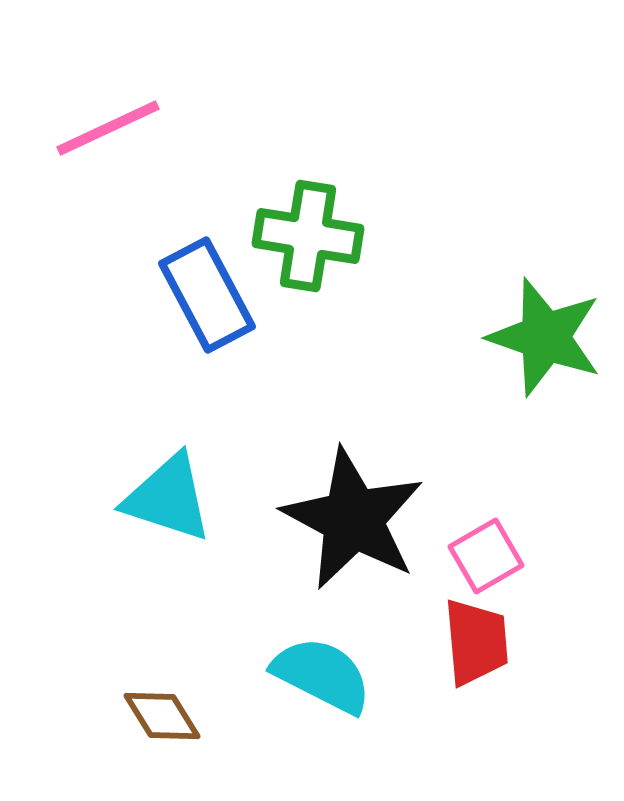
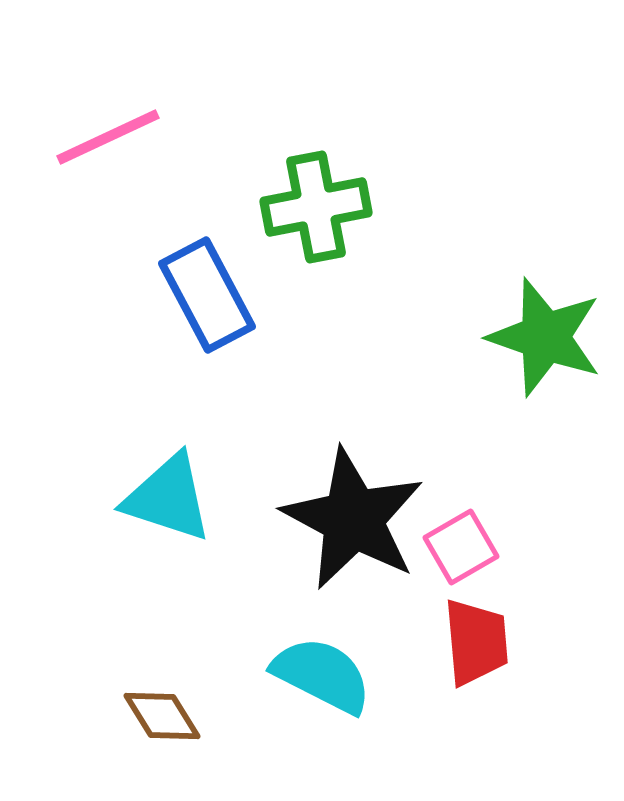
pink line: moved 9 px down
green cross: moved 8 px right, 29 px up; rotated 20 degrees counterclockwise
pink square: moved 25 px left, 9 px up
